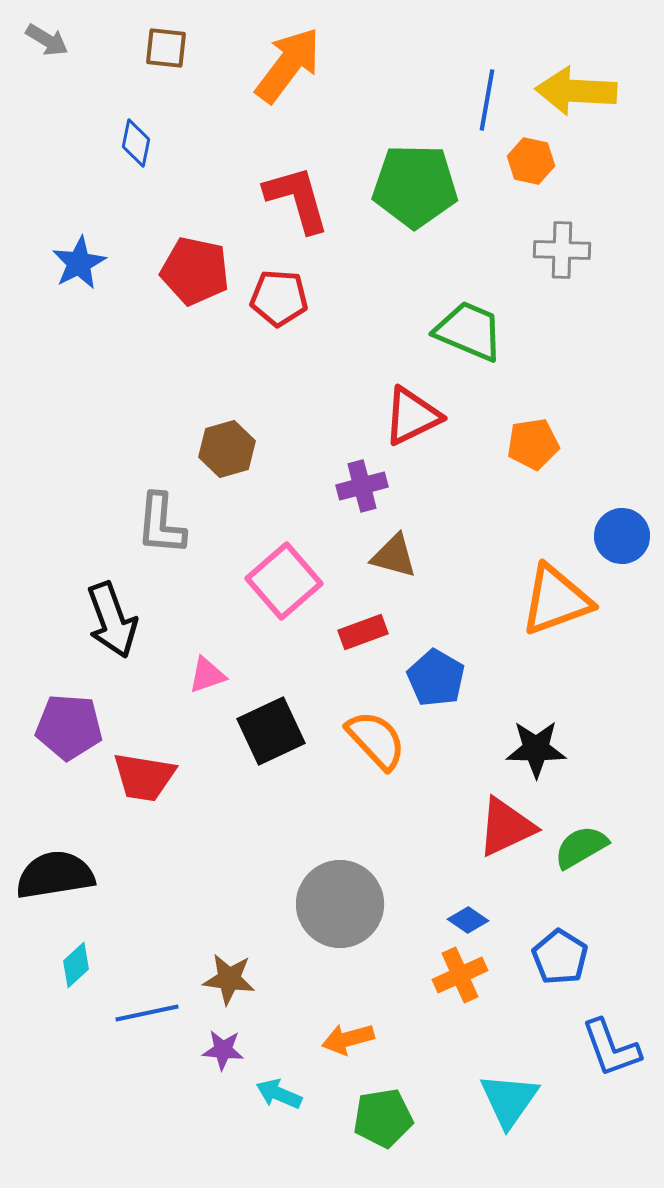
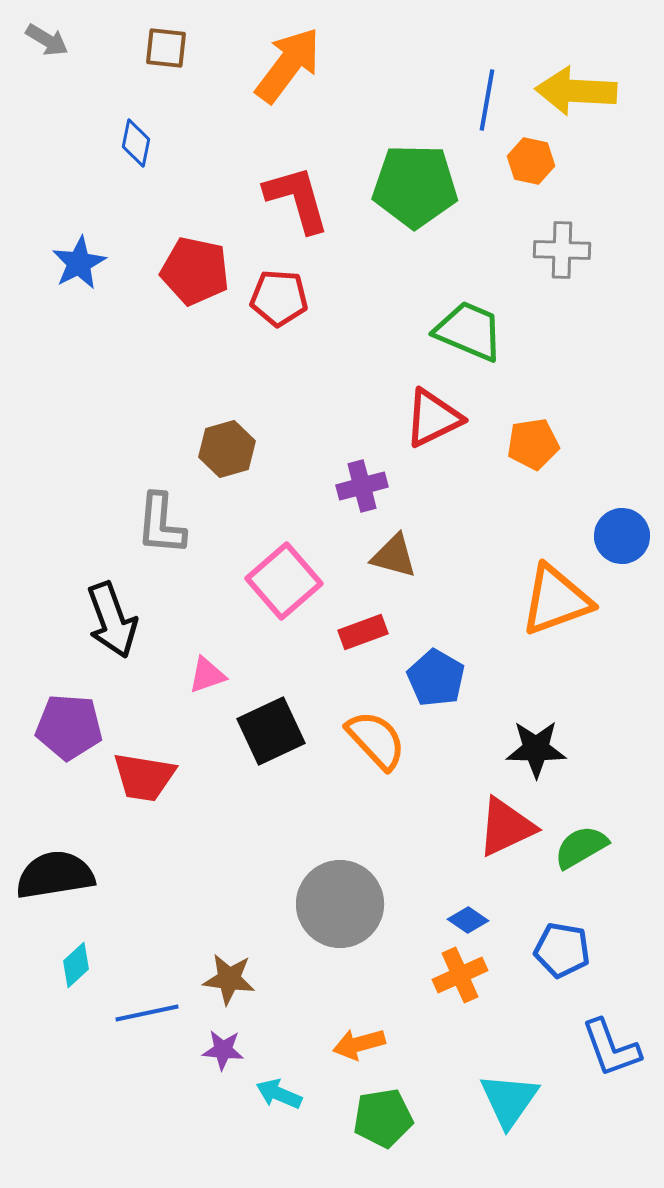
red triangle at (412, 416): moved 21 px right, 2 px down
blue pentagon at (560, 957): moved 2 px right, 7 px up; rotated 22 degrees counterclockwise
orange arrow at (348, 1039): moved 11 px right, 5 px down
